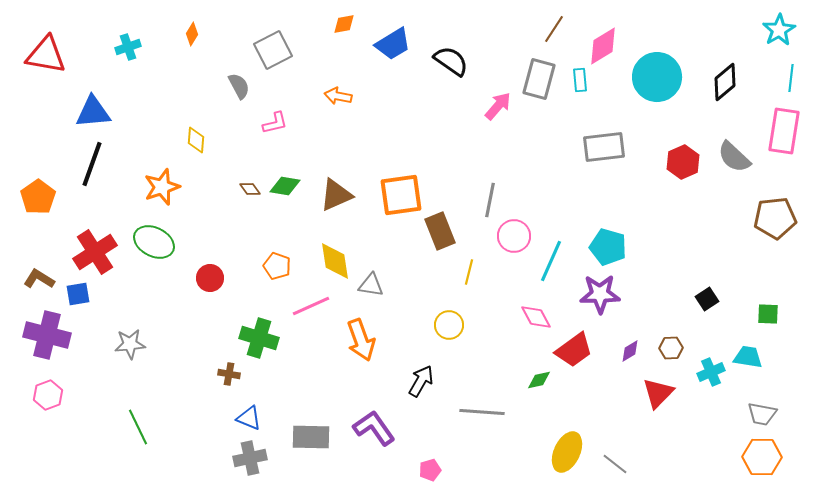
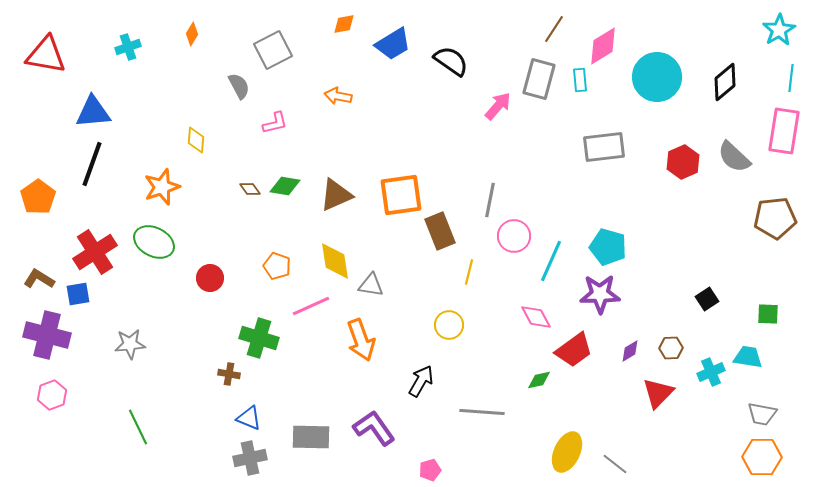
pink hexagon at (48, 395): moved 4 px right
